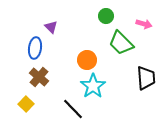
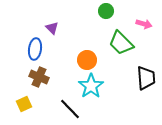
green circle: moved 5 px up
purple triangle: moved 1 px right, 1 px down
blue ellipse: moved 1 px down
brown cross: rotated 18 degrees counterclockwise
cyan star: moved 2 px left
yellow square: moved 2 px left; rotated 21 degrees clockwise
black line: moved 3 px left
